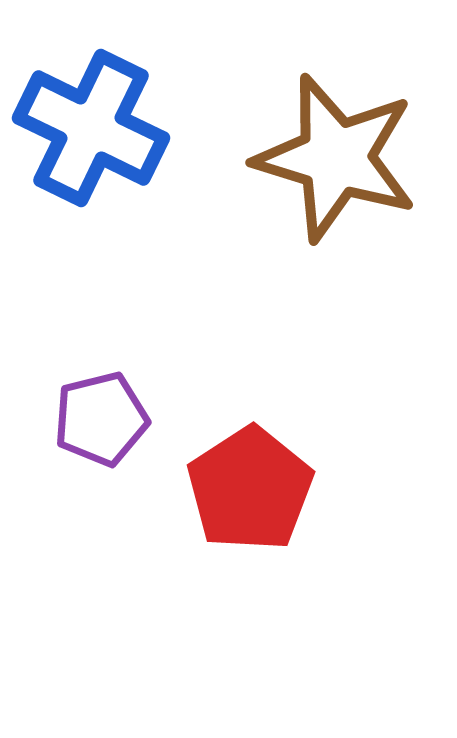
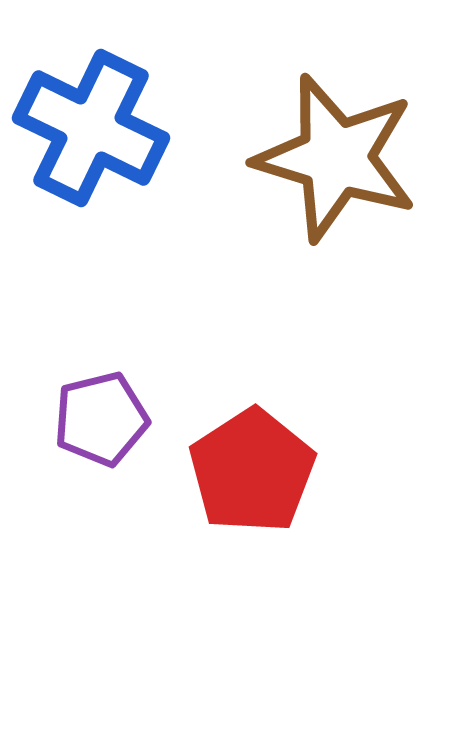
red pentagon: moved 2 px right, 18 px up
